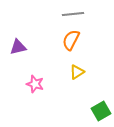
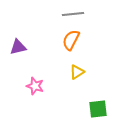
pink star: moved 2 px down
green square: moved 3 px left, 2 px up; rotated 24 degrees clockwise
